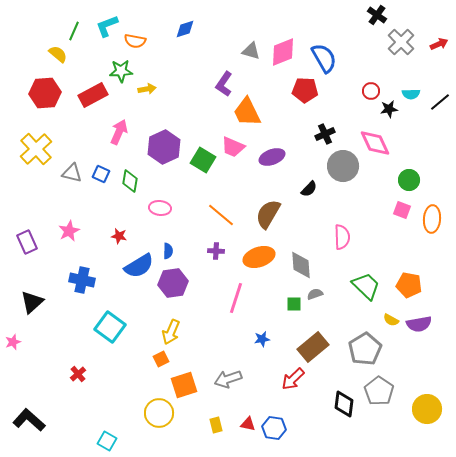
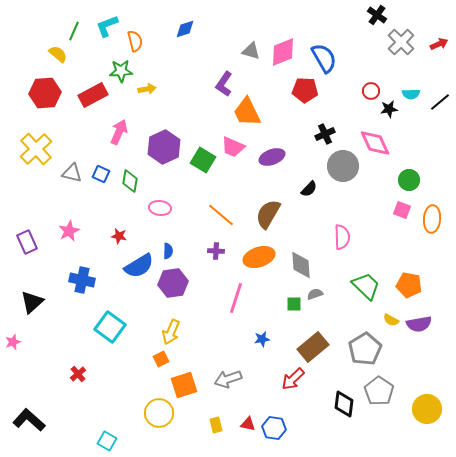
orange semicircle at (135, 41): rotated 115 degrees counterclockwise
